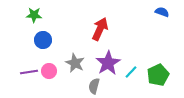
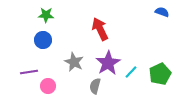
green star: moved 12 px right
red arrow: rotated 50 degrees counterclockwise
gray star: moved 1 px left, 1 px up
pink circle: moved 1 px left, 15 px down
green pentagon: moved 2 px right, 1 px up
gray semicircle: moved 1 px right
